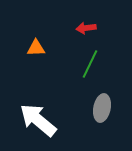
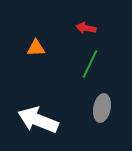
red arrow: rotated 18 degrees clockwise
white arrow: rotated 18 degrees counterclockwise
